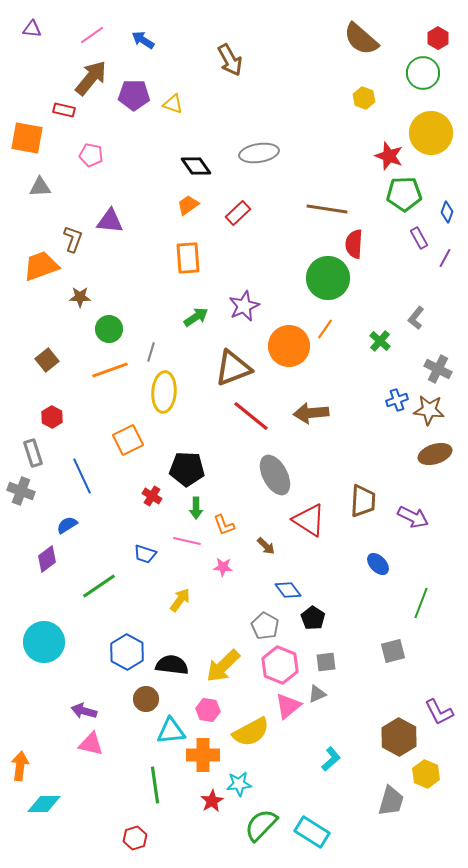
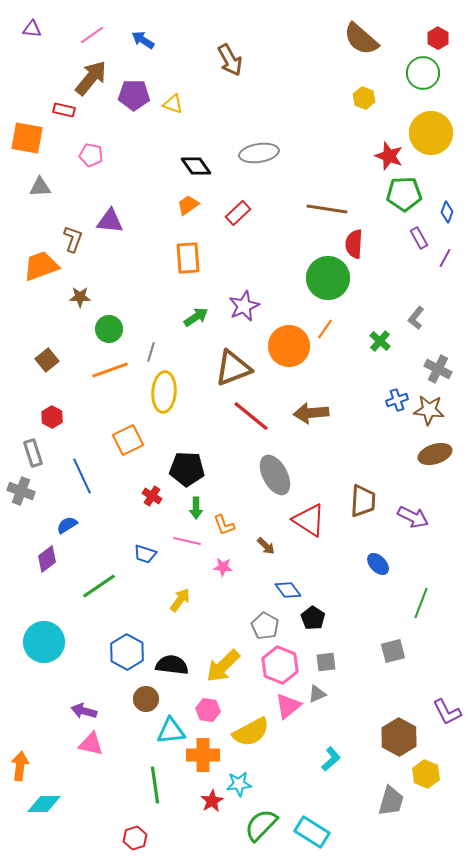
purple L-shape at (439, 712): moved 8 px right
